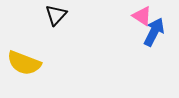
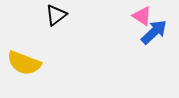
black triangle: rotated 10 degrees clockwise
blue arrow: rotated 20 degrees clockwise
